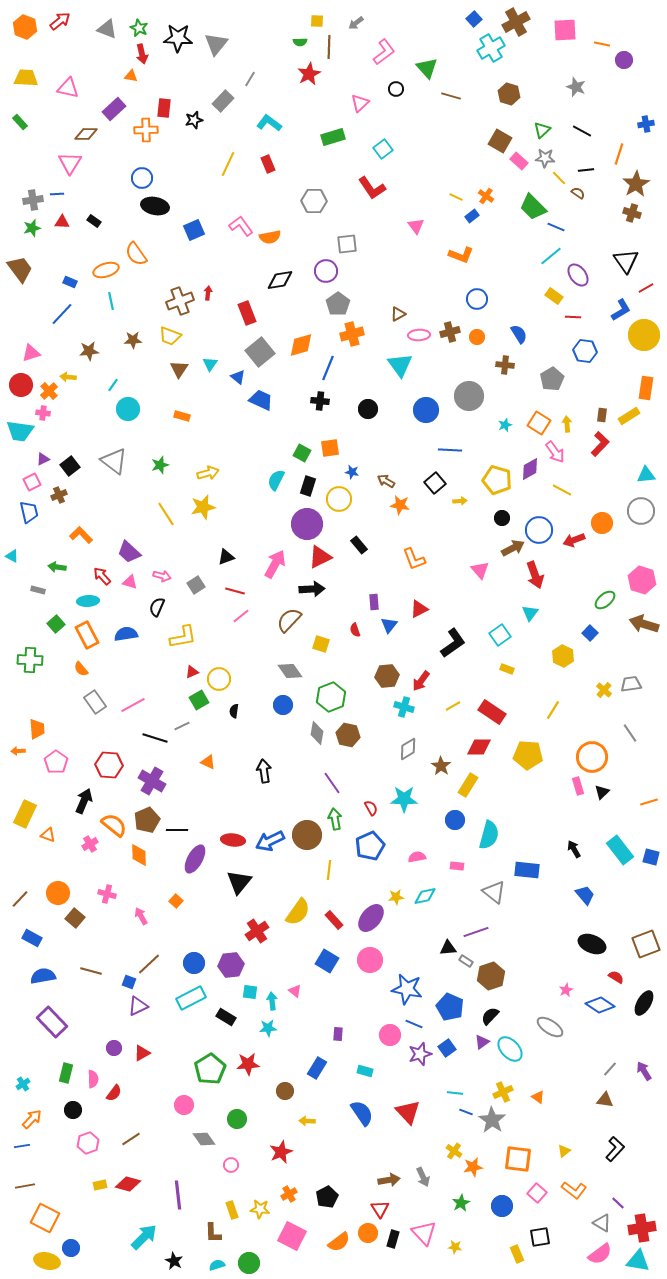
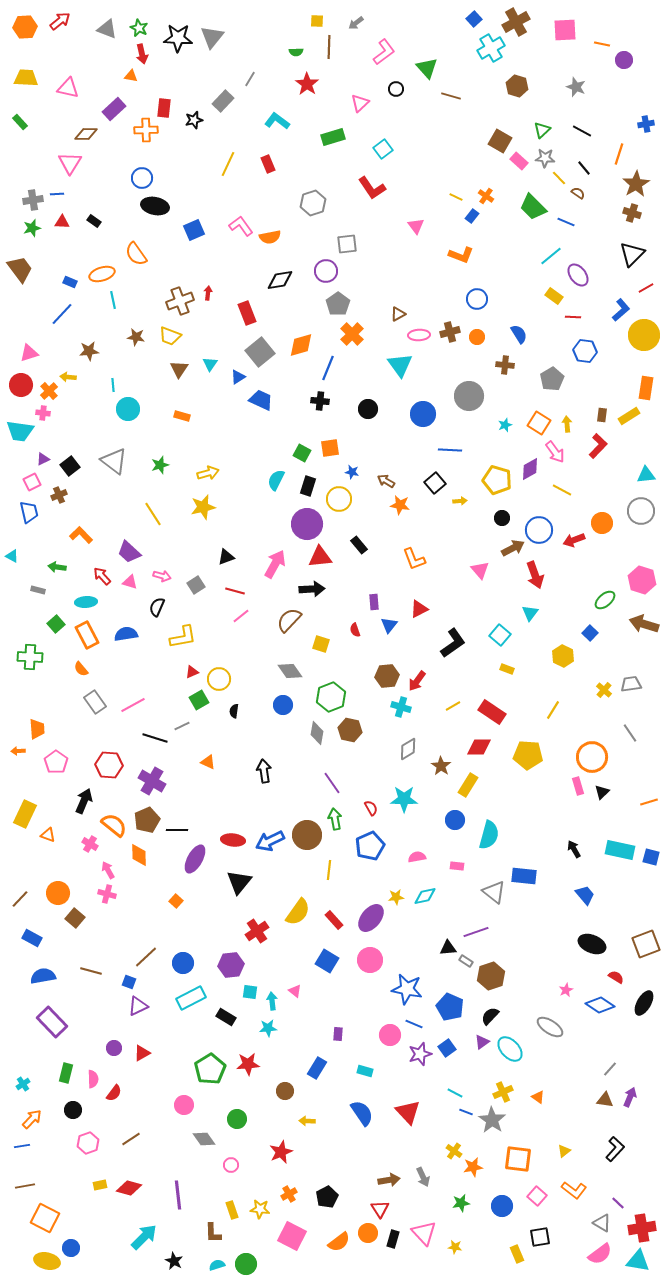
orange hexagon at (25, 27): rotated 25 degrees counterclockwise
green semicircle at (300, 42): moved 4 px left, 10 px down
gray triangle at (216, 44): moved 4 px left, 7 px up
red star at (309, 74): moved 2 px left, 10 px down; rotated 10 degrees counterclockwise
brown hexagon at (509, 94): moved 8 px right, 8 px up
cyan L-shape at (269, 123): moved 8 px right, 2 px up
black line at (586, 170): moved 2 px left, 2 px up; rotated 56 degrees clockwise
gray hexagon at (314, 201): moved 1 px left, 2 px down; rotated 20 degrees counterclockwise
blue rectangle at (472, 216): rotated 16 degrees counterclockwise
blue line at (556, 227): moved 10 px right, 5 px up
black triangle at (626, 261): moved 6 px right, 7 px up; rotated 20 degrees clockwise
orange ellipse at (106, 270): moved 4 px left, 4 px down
cyan line at (111, 301): moved 2 px right, 1 px up
blue L-shape at (621, 310): rotated 10 degrees counterclockwise
orange cross at (352, 334): rotated 30 degrees counterclockwise
brown star at (133, 340): moved 3 px right, 3 px up; rotated 12 degrees clockwise
pink triangle at (31, 353): moved 2 px left
blue triangle at (238, 377): rotated 49 degrees clockwise
cyan line at (113, 385): rotated 40 degrees counterclockwise
blue circle at (426, 410): moved 3 px left, 4 px down
red L-shape at (600, 444): moved 2 px left, 2 px down
yellow line at (166, 514): moved 13 px left
red triangle at (320, 557): rotated 20 degrees clockwise
cyan ellipse at (88, 601): moved 2 px left, 1 px down
cyan square at (500, 635): rotated 15 degrees counterclockwise
green cross at (30, 660): moved 3 px up
red arrow at (421, 681): moved 4 px left
cyan cross at (404, 707): moved 3 px left
brown hexagon at (348, 735): moved 2 px right, 5 px up
pink cross at (90, 844): rotated 28 degrees counterclockwise
cyan rectangle at (620, 850): rotated 40 degrees counterclockwise
blue rectangle at (527, 870): moved 3 px left, 6 px down
pink arrow at (141, 916): moved 33 px left, 46 px up
blue circle at (194, 963): moved 11 px left
brown line at (149, 964): moved 3 px left, 7 px up
purple arrow at (644, 1071): moved 14 px left, 26 px down; rotated 54 degrees clockwise
cyan line at (455, 1093): rotated 21 degrees clockwise
red diamond at (128, 1184): moved 1 px right, 4 px down
pink square at (537, 1193): moved 3 px down
green star at (461, 1203): rotated 18 degrees clockwise
green circle at (249, 1263): moved 3 px left, 1 px down
